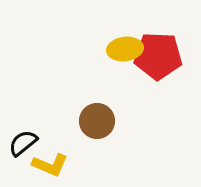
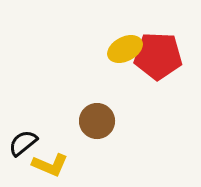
yellow ellipse: rotated 20 degrees counterclockwise
